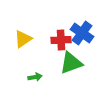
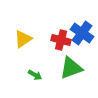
red cross: rotated 18 degrees clockwise
green triangle: moved 5 px down
green arrow: moved 2 px up; rotated 40 degrees clockwise
